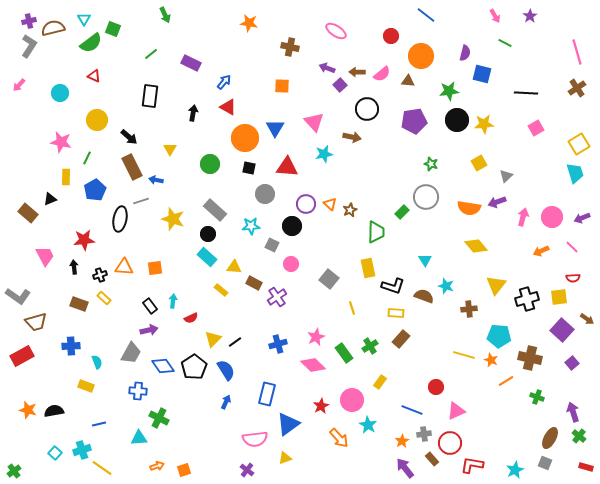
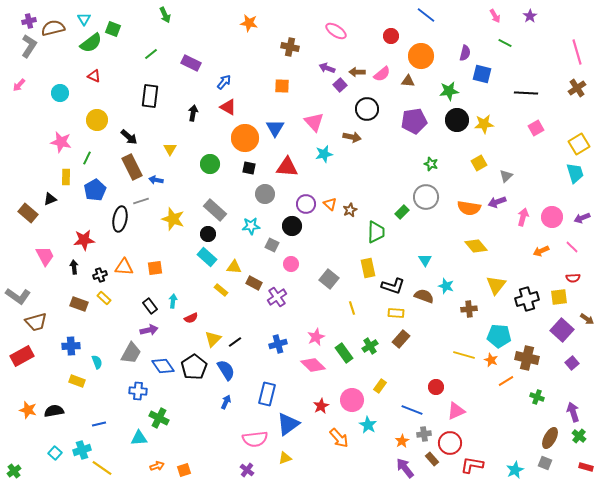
brown cross at (530, 358): moved 3 px left
yellow rectangle at (380, 382): moved 4 px down
yellow rectangle at (86, 386): moved 9 px left, 5 px up
